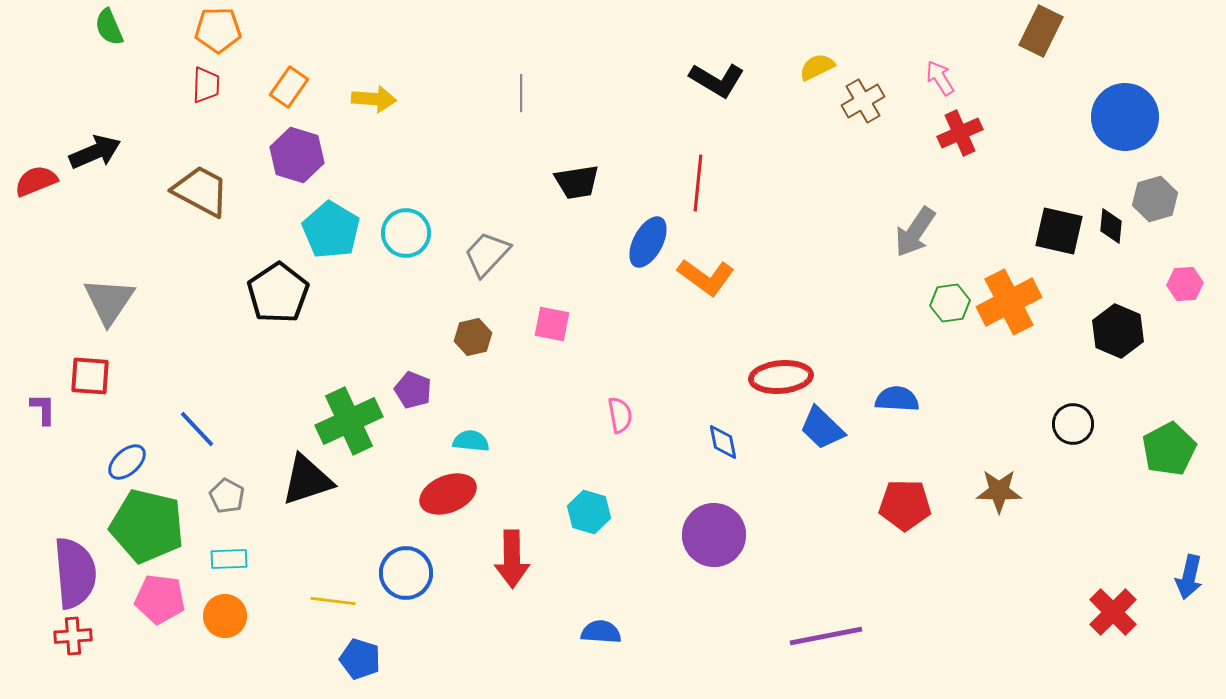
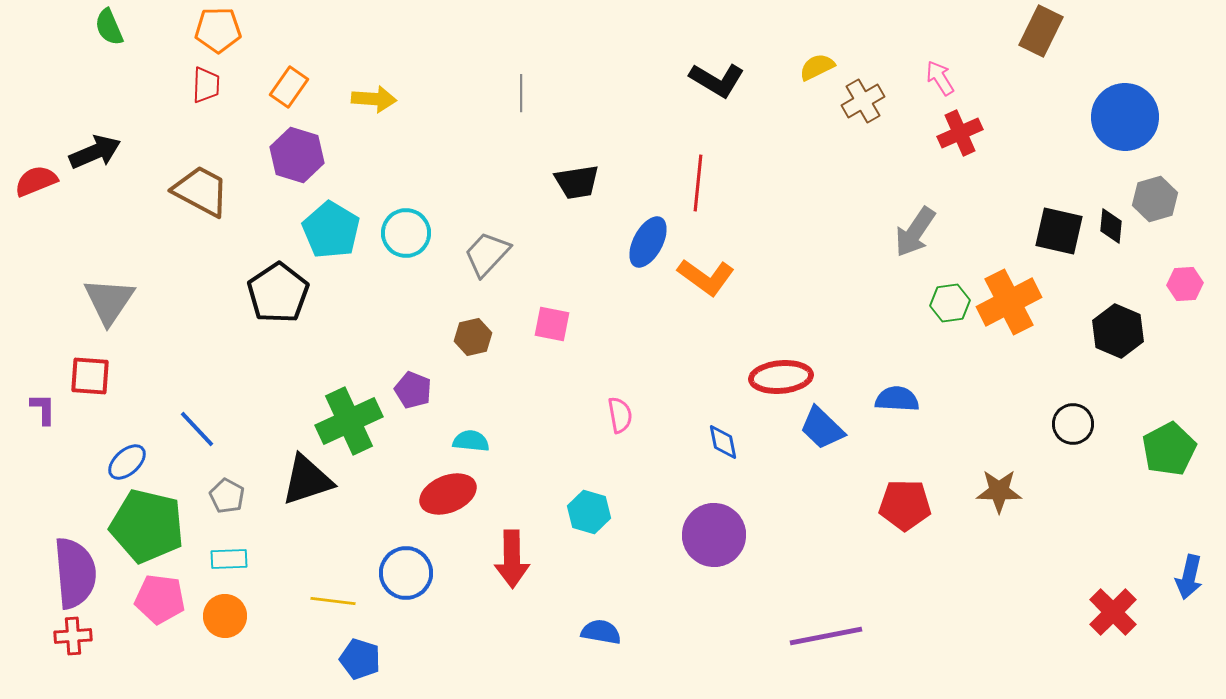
blue semicircle at (601, 632): rotated 6 degrees clockwise
